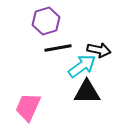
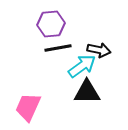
purple hexagon: moved 5 px right, 3 px down; rotated 12 degrees clockwise
